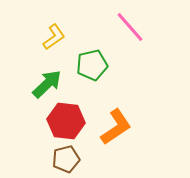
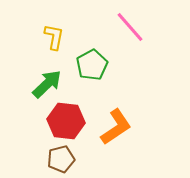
yellow L-shape: rotated 44 degrees counterclockwise
green pentagon: rotated 16 degrees counterclockwise
brown pentagon: moved 5 px left
